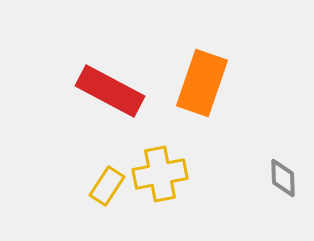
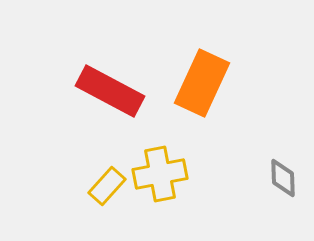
orange rectangle: rotated 6 degrees clockwise
yellow rectangle: rotated 9 degrees clockwise
